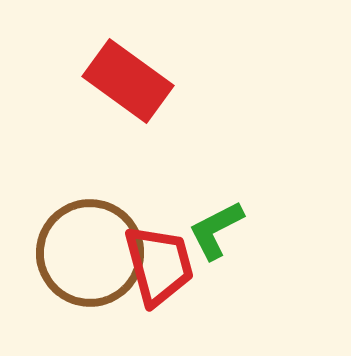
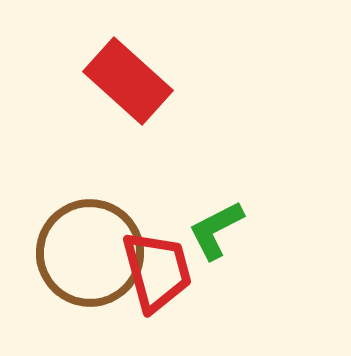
red rectangle: rotated 6 degrees clockwise
red trapezoid: moved 2 px left, 6 px down
